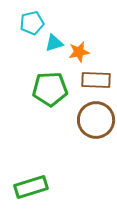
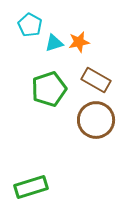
cyan pentagon: moved 2 px left, 2 px down; rotated 30 degrees counterclockwise
orange star: moved 10 px up
brown rectangle: rotated 28 degrees clockwise
green pentagon: moved 1 px left; rotated 16 degrees counterclockwise
